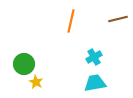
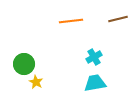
orange line: rotated 70 degrees clockwise
